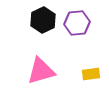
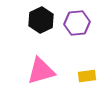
black hexagon: moved 2 px left
yellow rectangle: moved 4 px left, 2 px down
